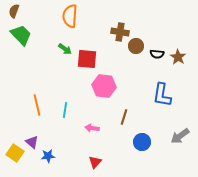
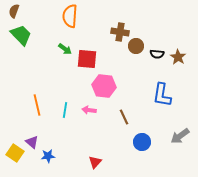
brown line: rotated 42 degrees counterclockwise
pink arrow: moved 3 px left, 18 px up
